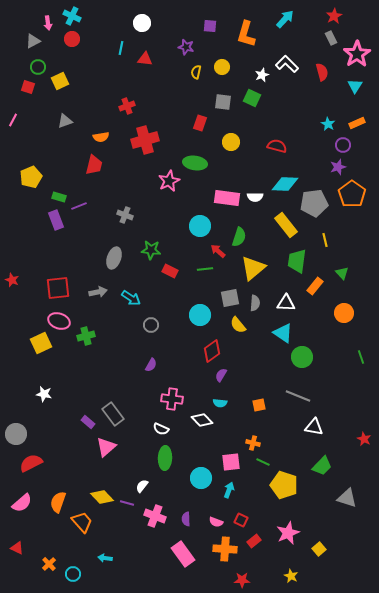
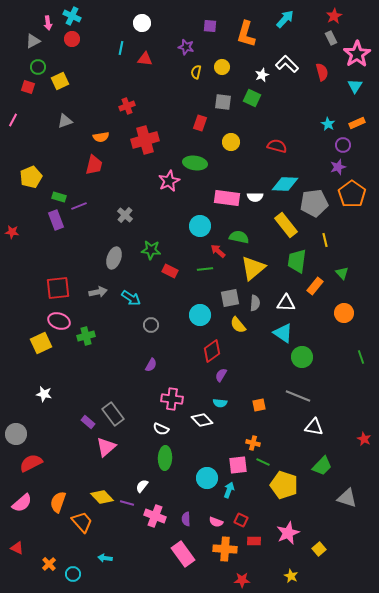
gray cross at (125, 215): rotated 21 degrees clockwise
green semicircle at (239, 237): rotated 96 degrees counterclockwise
red star at (12, 280): moved 48 px up; rotated 16 degrees counterclockwise
pink square at (231, 462): moved 7 px right, 3 px down
cyan circle at (201, 478): moved 6 px right
red rectangle at (254, 541): rotated 40 degrees clockwise
